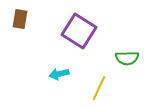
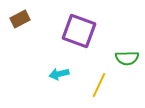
brown rectangle: rotated 54 degrees clockwise
purple square: rotated 12 degrees counterclockwise
yellow line: moved 3 px up
